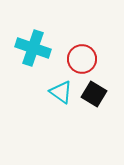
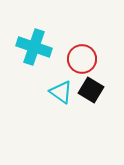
cyan cross: moved 1 px right, 1 px up
black square: moved 3 px left, 4 px up
